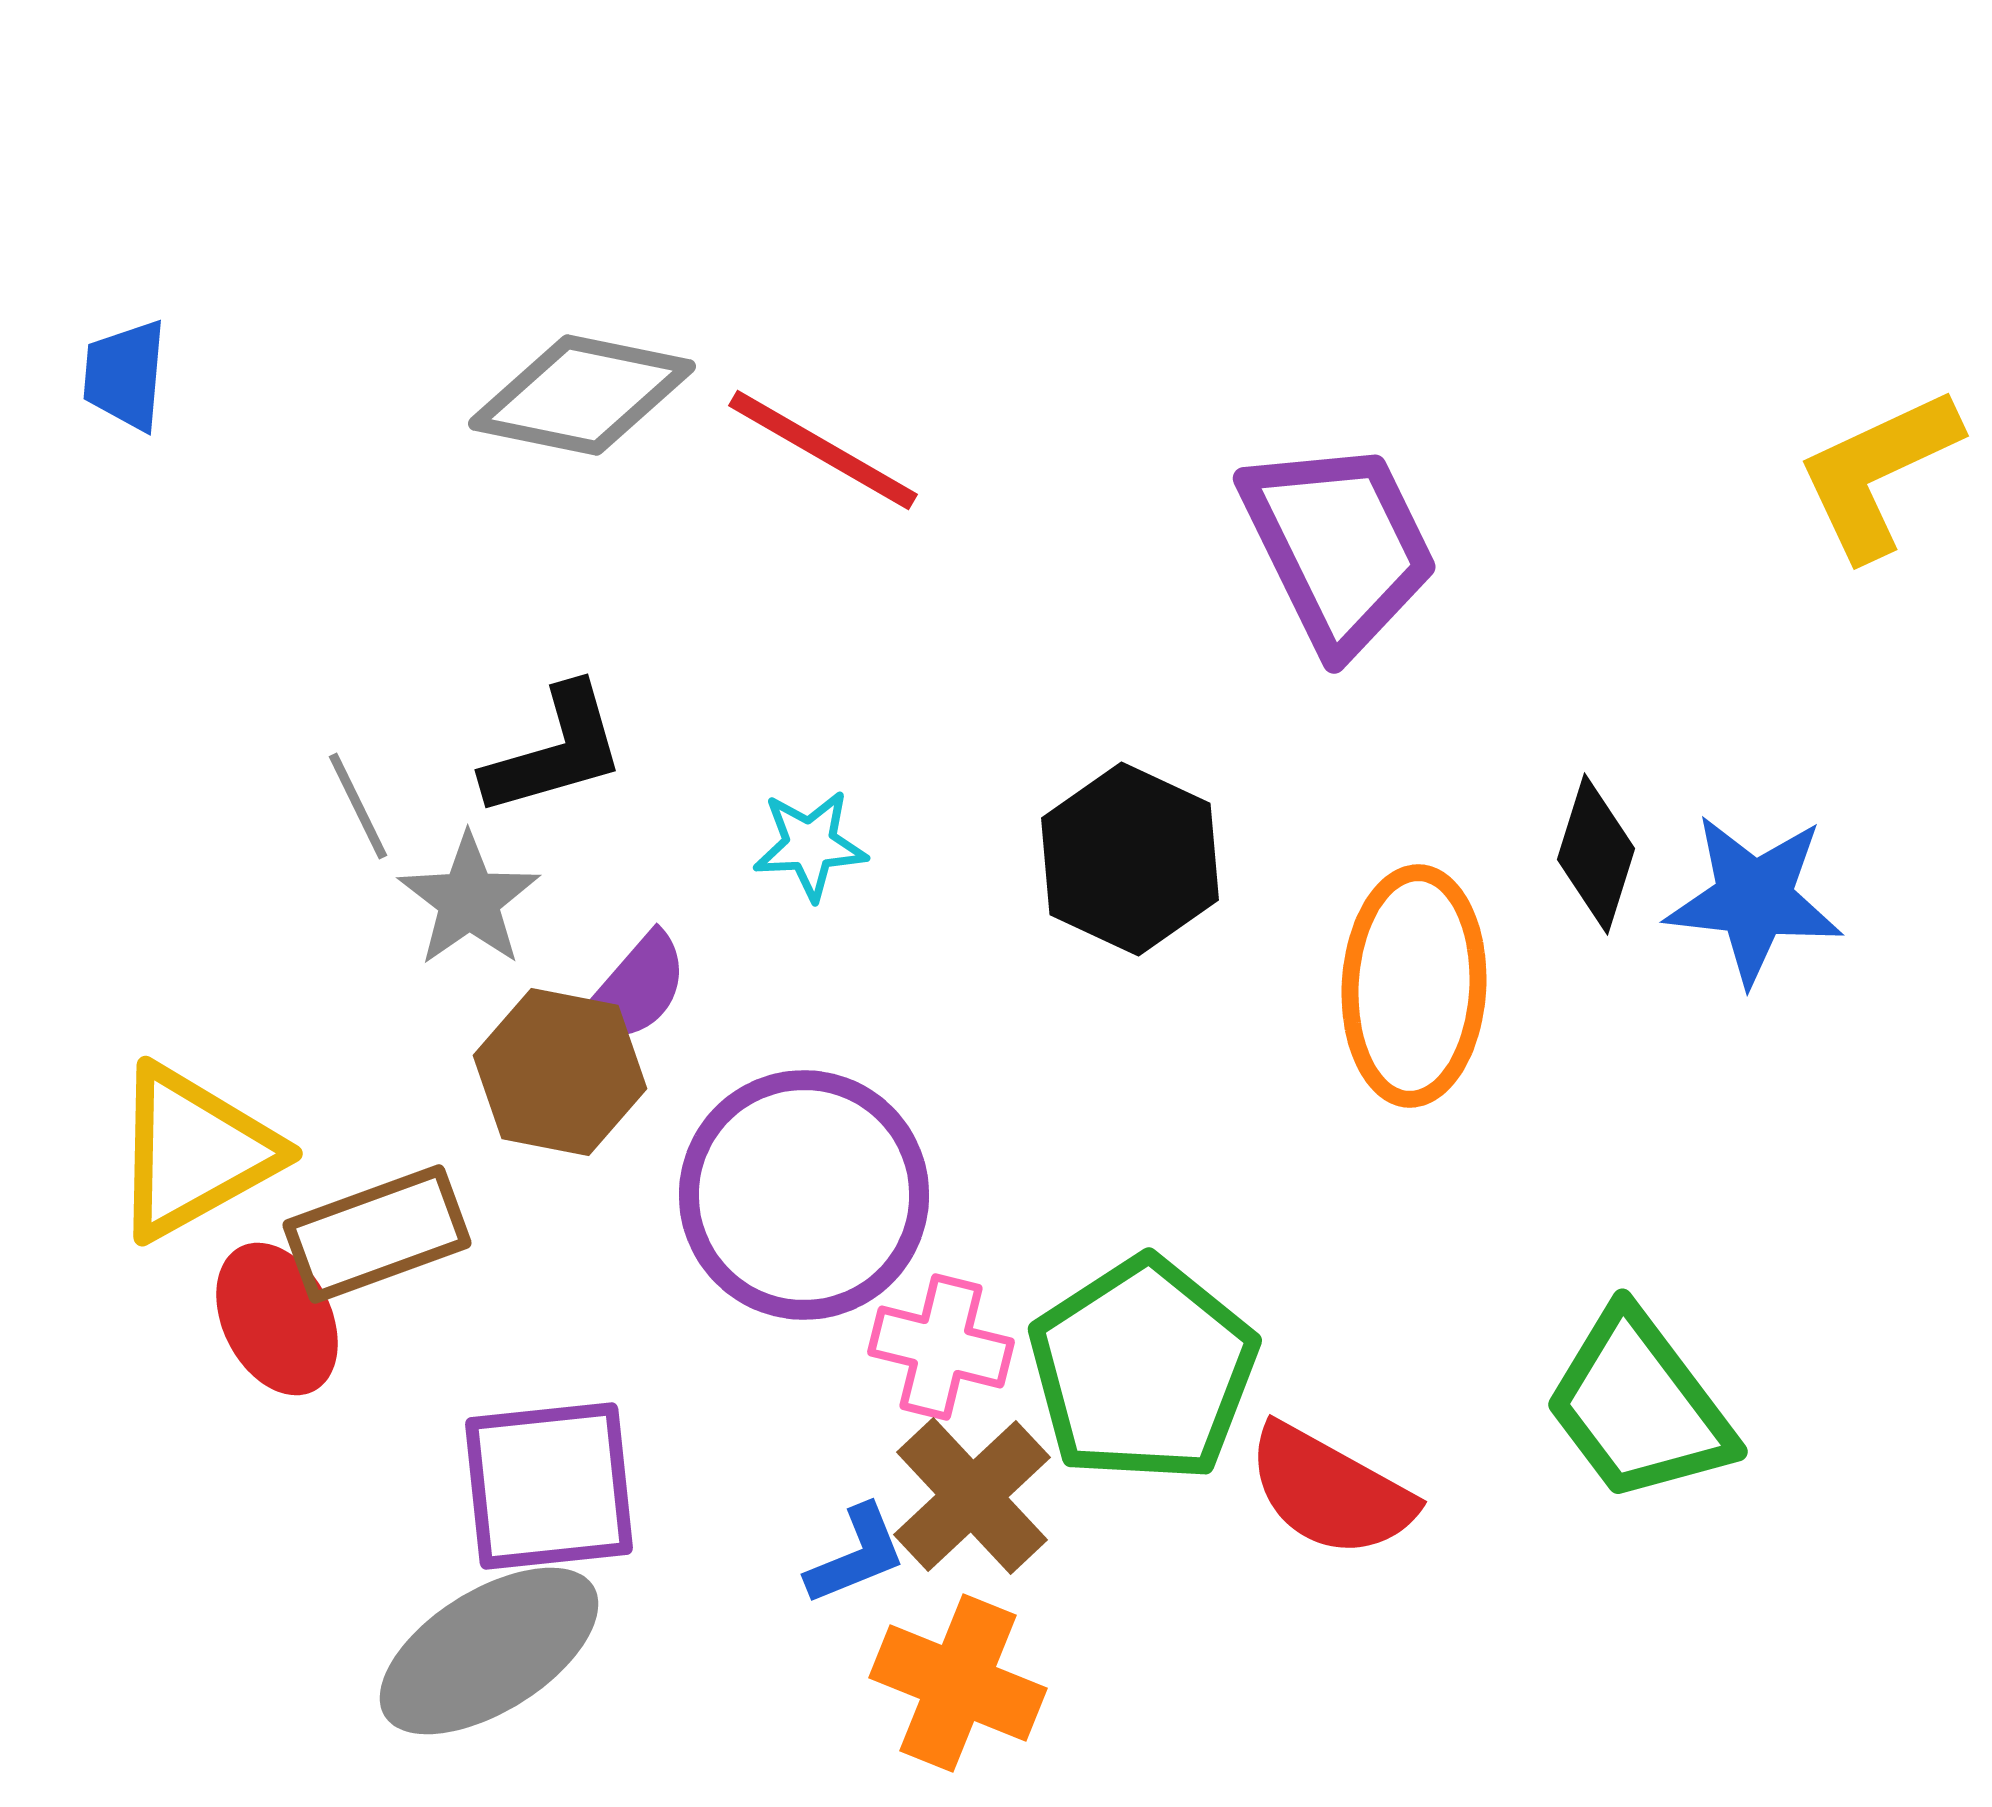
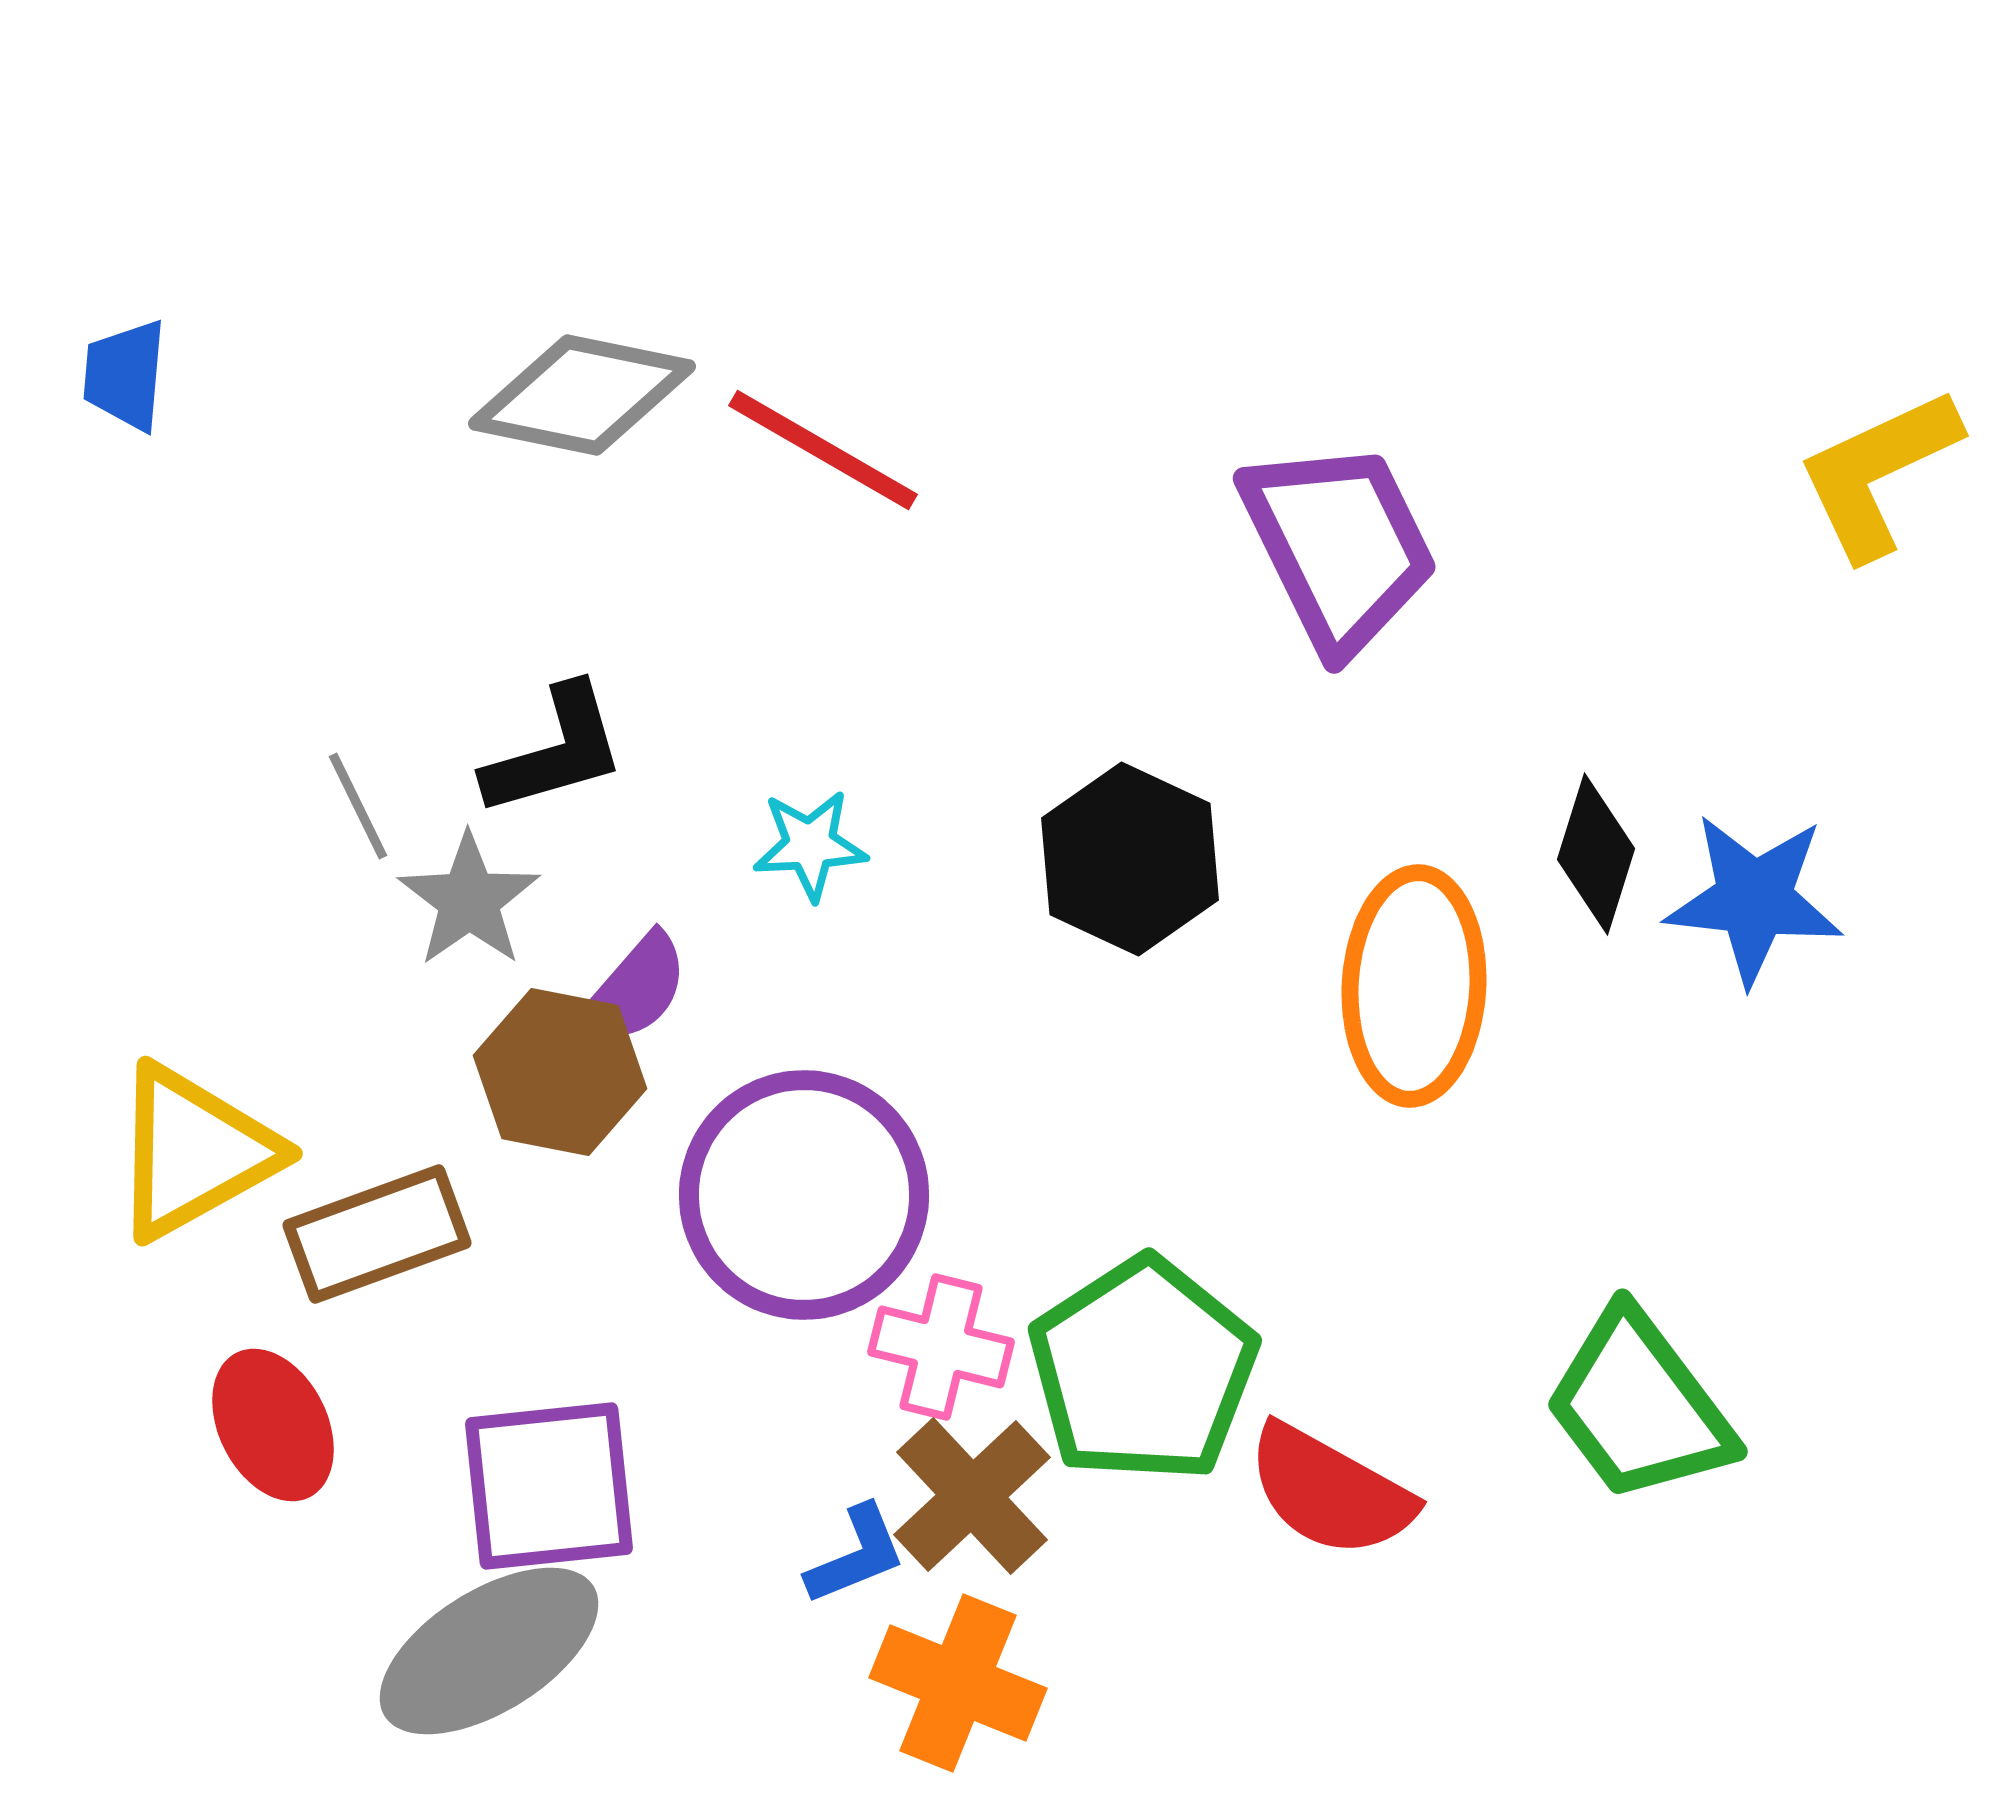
red ellipse: moved 4 px left, 106 px down
